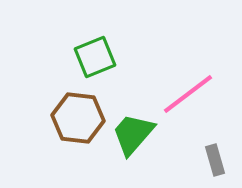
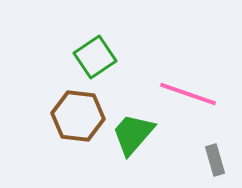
green square: rotated 12 degrees counterclockwise
pink line: rotated 56 degrees clockwise
brown hexagon: moved 2 px up
